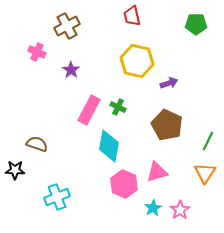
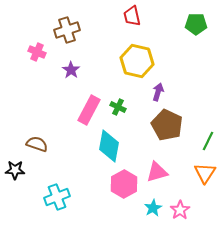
brown cross: moved 4 px down; rotated 10 degrees clockwise
purple arrow: moved 11 px left, 9 px down; rotated 54 degrees counterclockwise
pink hexagon: rotated 8 degrees clockwise
